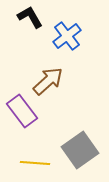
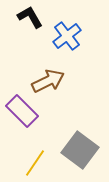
brown arrow: rotated 16 degrees clockwise
purple rectangle: rotated 8 degrees counterclockwise
gray square: rotated 18 degrees counterclockwise
yellow line: rotated 60 degrees counterclockwise
